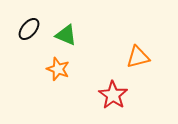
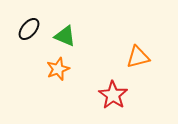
green triangle: moved 1 px left, 1 px down
orange star: rotated 30 degrees clockwise
